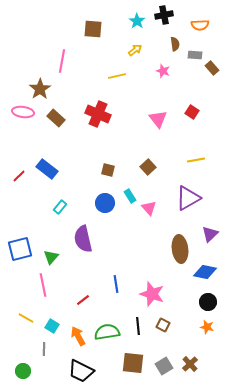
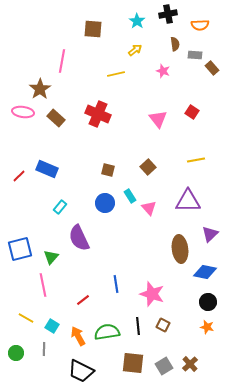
black cross at (164, 15): moved 4 px right, 1 px up
yellow line at (117, 76): moved 1 px left, 2 px up
blue rectangle at (47, 169): rotated 15 degrees counterclockwise
purple triangle at (188, 198): moved 3 px down; rotated 28 degrees clockwise
purple semicircle at (83, 239): moved 4 px left, 1 px up; rotated 12 degrees counterclockwise
green circle at (23, 371): moved 7 px left, 18 px up
